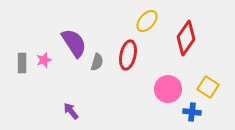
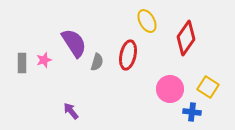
yellow ellipse: rotated 70 degrees counterclockwise
pink circle: moved 2 px right
